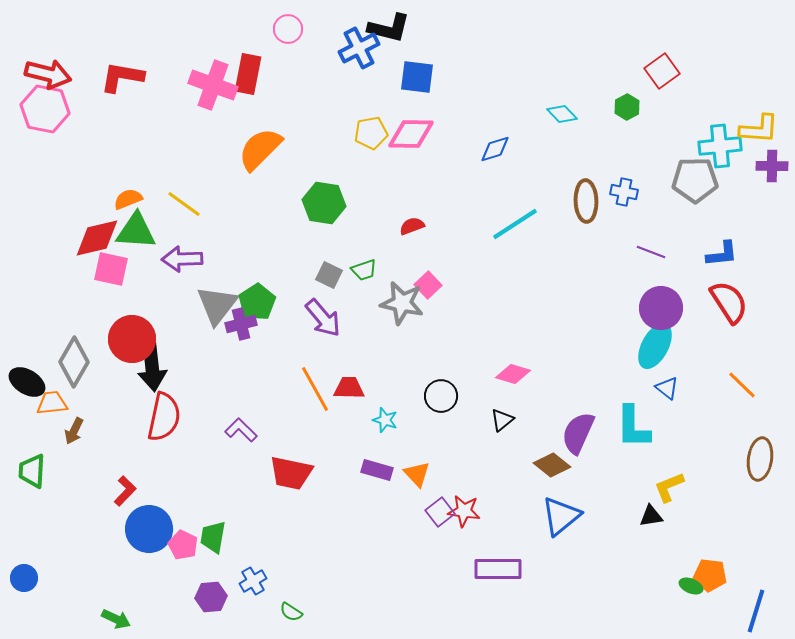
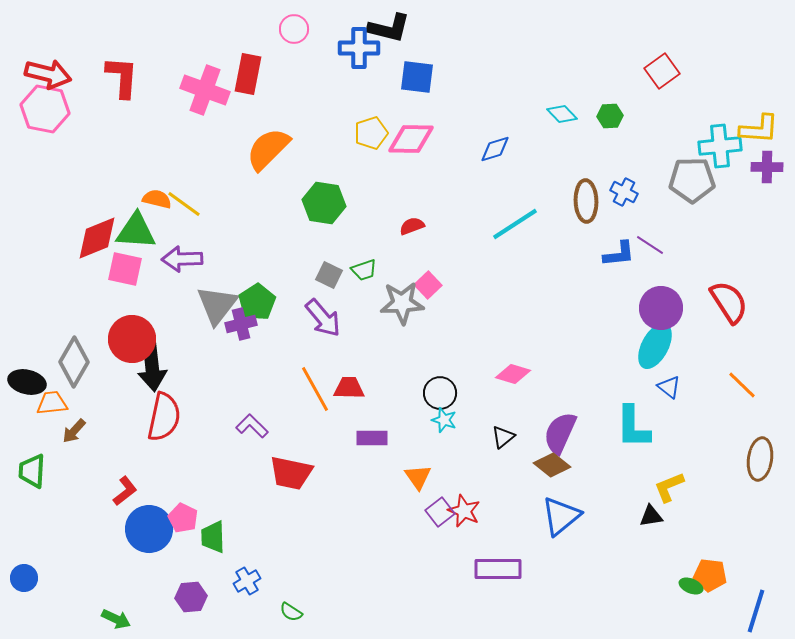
pink circle at (288, 29): moved 6 px right
blue cross at (359, 48): rotated 27 degrees clockwise
red L-shape at (122, 77): rotated 84 degrees clockwise
pink cross at (213, 85): moved 8 px left, 5 px down
green hexagon at (627, 107): moved 17 px left, 9 px down; rotated 25 degrees clockwise
yellow pentagon at (371, 133): rotated 8 degrees counterclockwise
pink diamond at (411, 134): moved 5 px down
orange semicircle at (260, 149): moved 8 px right
purple cross at (772, 166): moved 5 px left, 1 px down
gray pentagon at (695, 180): moved 3 px left
blue cross at (624, 192): rotated 16 degrees clockwise
orange semicircle at (128, 199): moved 29 px right; rotated 36 degrees clockwise
red diamond at (97, 238): rotated 9 degrees counterclockwise
purple line at (651, 252): moved 1 px left, 7 px up; rotated 12 degrees clockwise
blue L-shape at (722, 254): moved 103 px left
pink square at (111, 269): moved 14 px right
gray star at (402, 303): rotated 15 degrees counterclockwise
black ellipse at (27, 382): rotated 18 degrees counterclockwise
blue triangle at (667, 388): moved 2 px right, 1 px up
black circle at (441, 396): moved 1 px left, 3 px up
cyan star at (385, 420): moved 59 px right
black triangle at (502, 420): moved 1 px right, 17 px down
purple L-shape at (241, 430): moved 11 px right, 4 px up
brown arrow at (74, 431): rotated 16 degrees clockwise
purple semicircle at (578, 433): moved 18 px left
purple rectangle at (377, 470): moved 5 px left, 32 px up; rotated 16 degrees counterclockwise
orange triangle at (417, 474): moved 1 px right, 3 px down; rotated 8 degrees clockwise
red L-shape at (125, 491): rotated 8 degrees clockwise
red star at (464, 511): rotated 16 degrees clockwise
green trapezoid at (213, 537): rotated 12 degrees counterclockwise
pink pentagon at (183, 545): moved 27 px up
blue cross at (253, 581): moved 6 px left
purple hexagon at (211, 597): moved 20 px left
